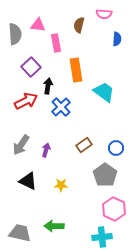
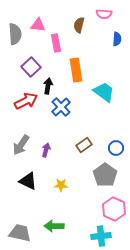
cyan cross: moved 1 px left, 1 px up
